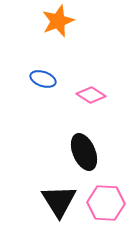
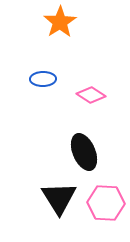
orange star: moved 2 px right, 1 px down; rotated 12 degrees counterclockwise
blue ellipse: rotated 20 degrees counterclockwise
black triangle: moved 3 px up
